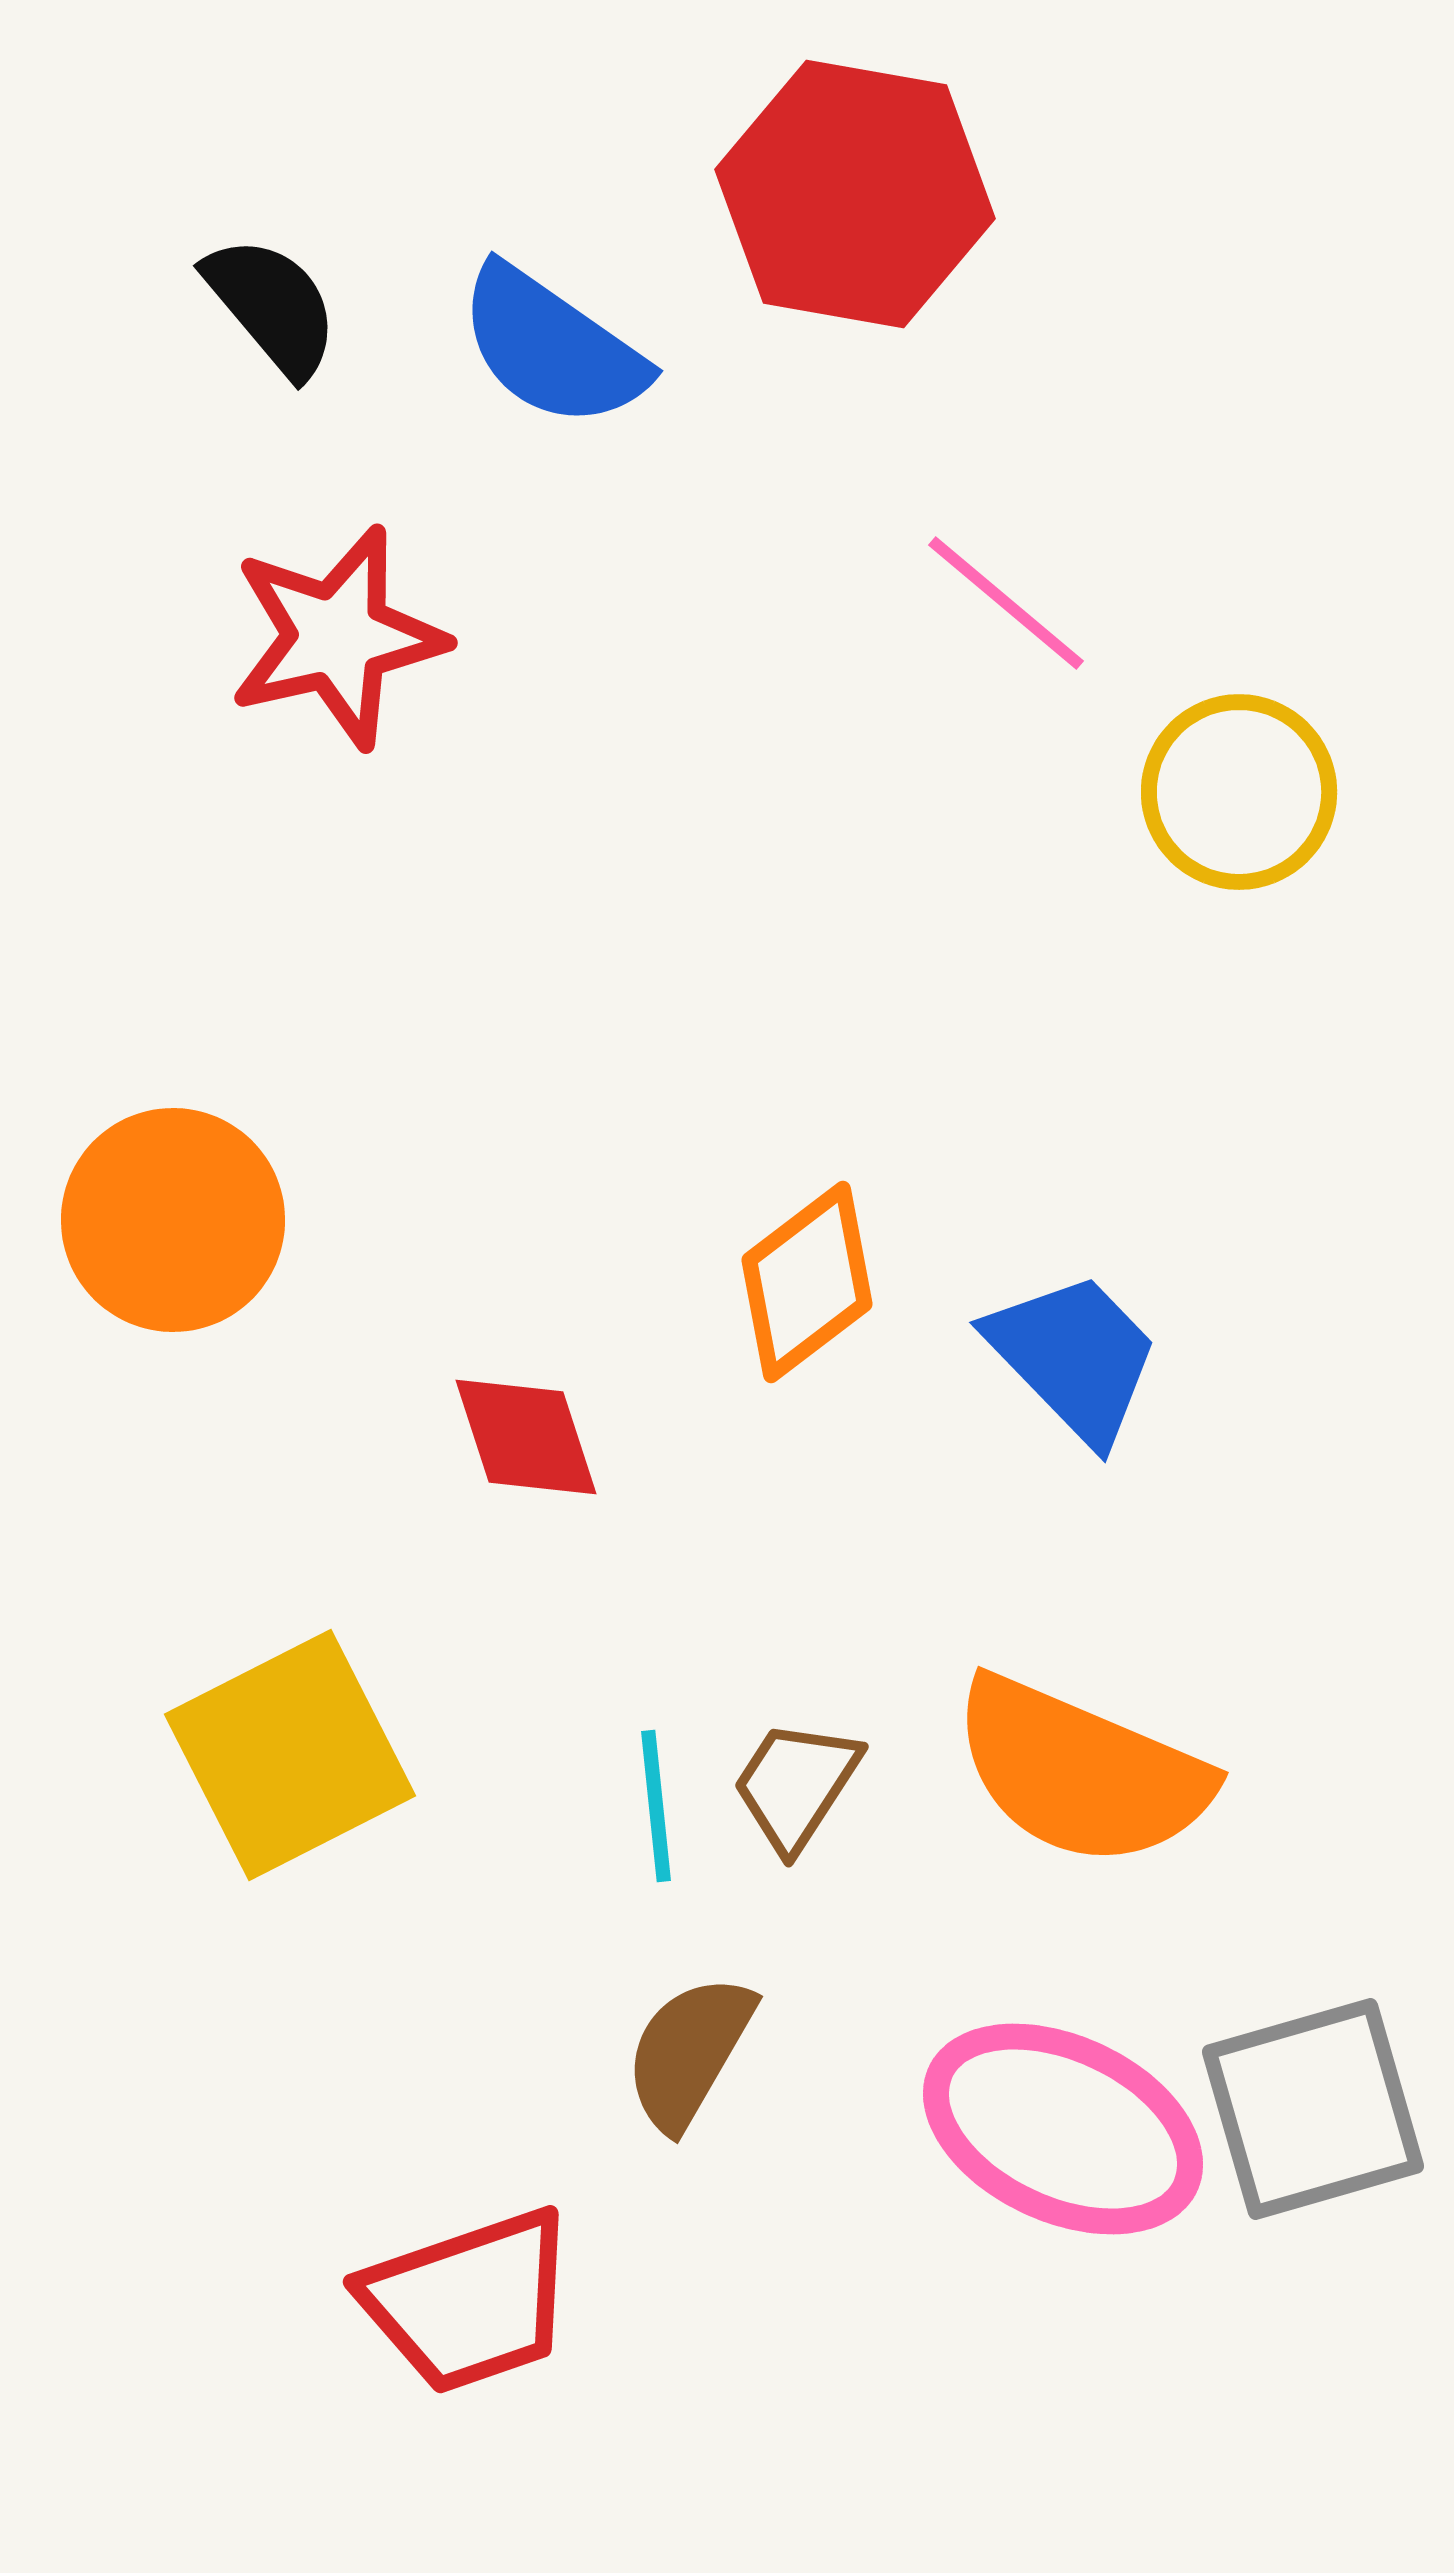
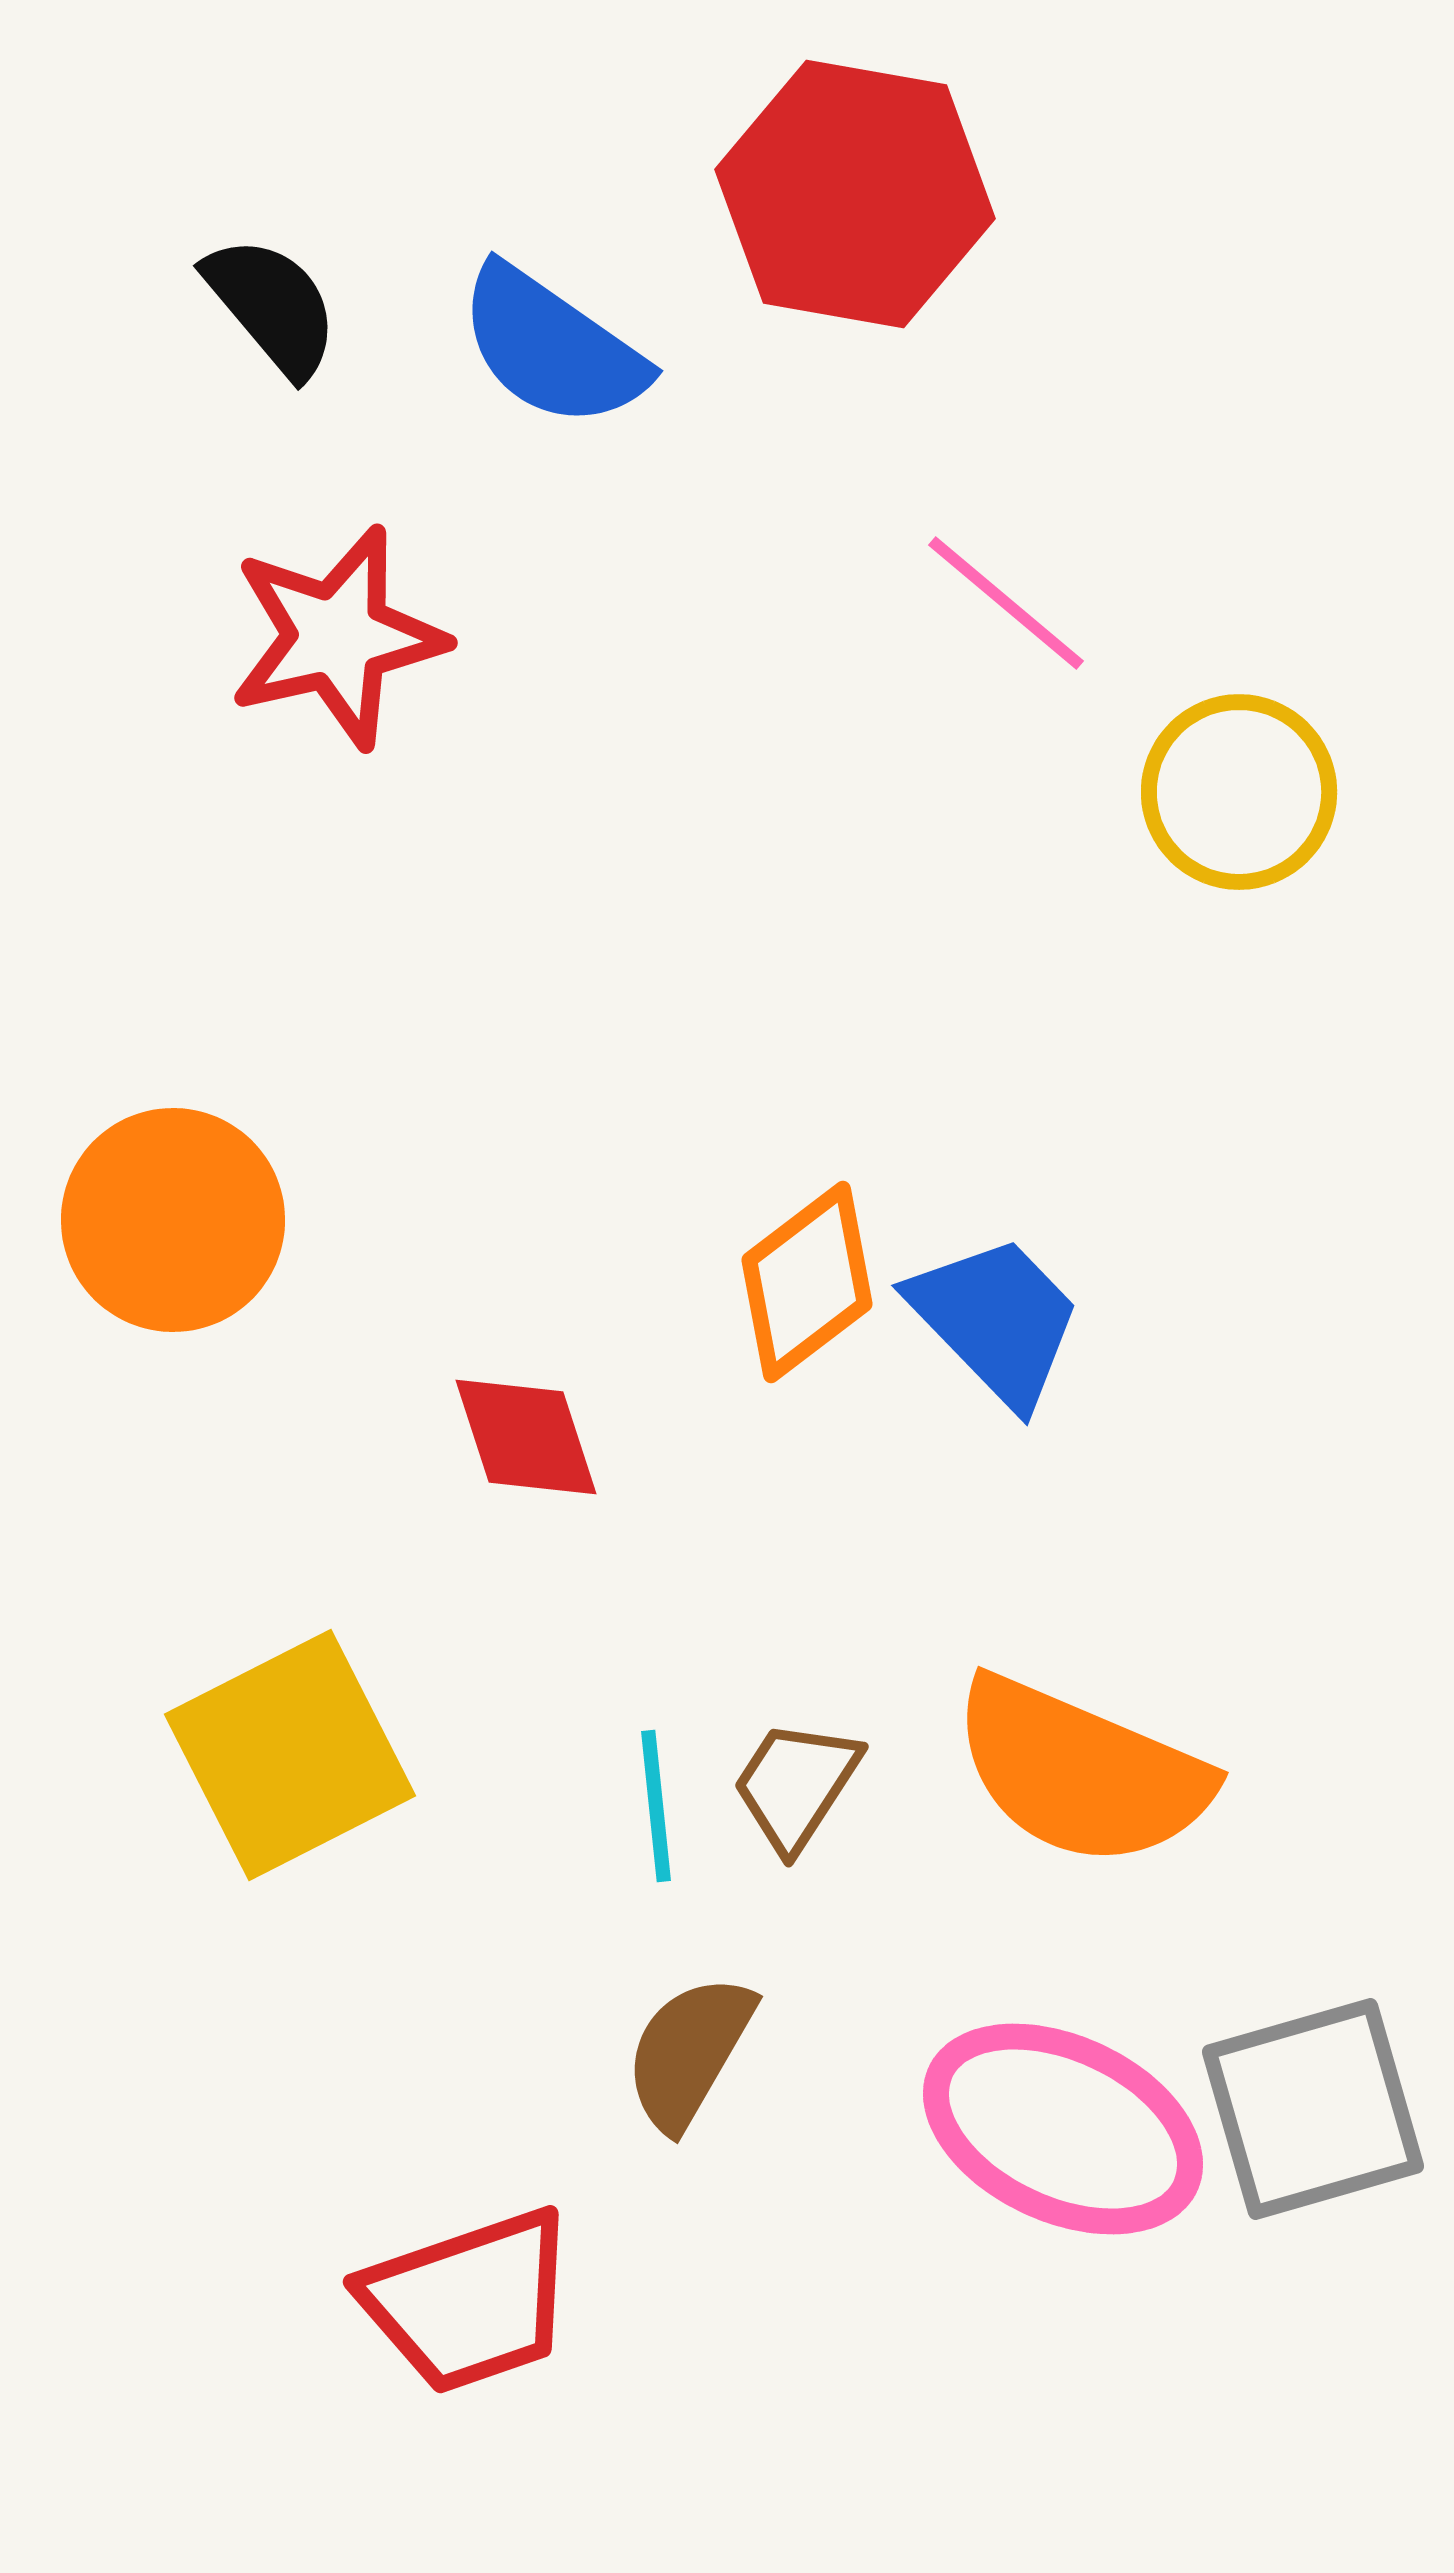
blue trapezoid: moved 78 px left, 37 px up
